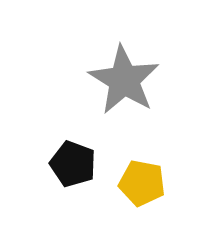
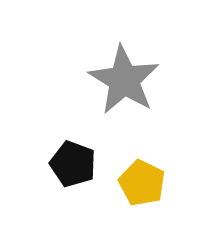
yellow pentagon: rotated 15 degrees clockwise
